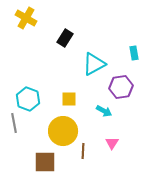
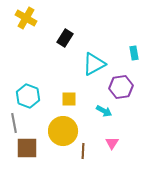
cyan hexagon: moved 3 px up
brown square: moved 18 px left, 14 px up
